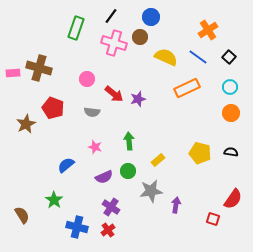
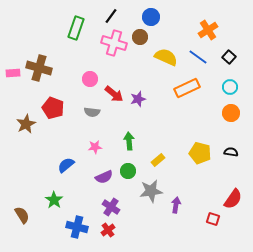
pink circle: moved 3 px right
pink star: rotated 24 degrees counterclockwise
